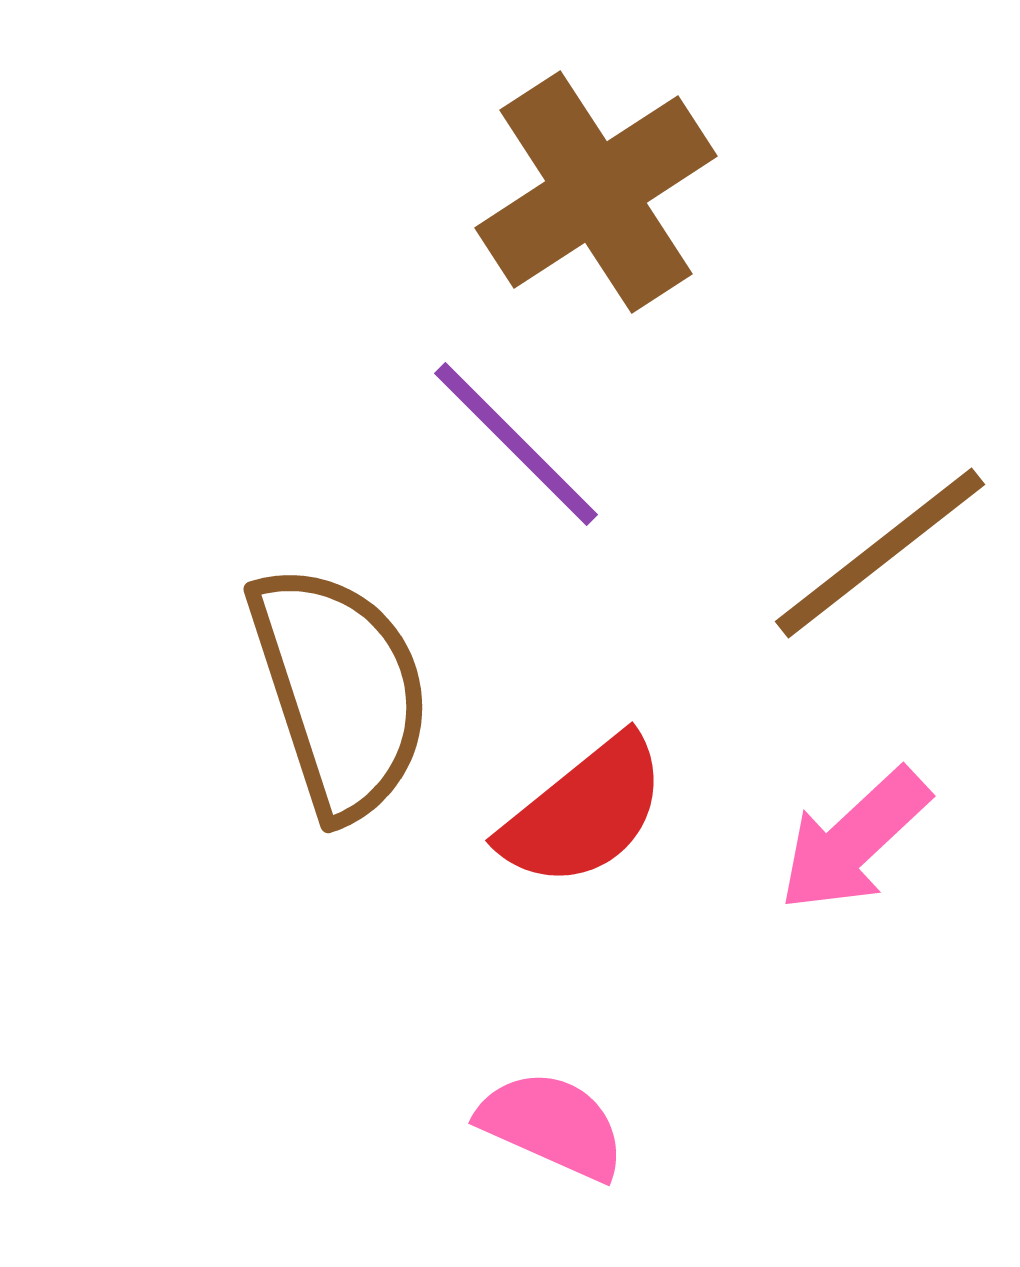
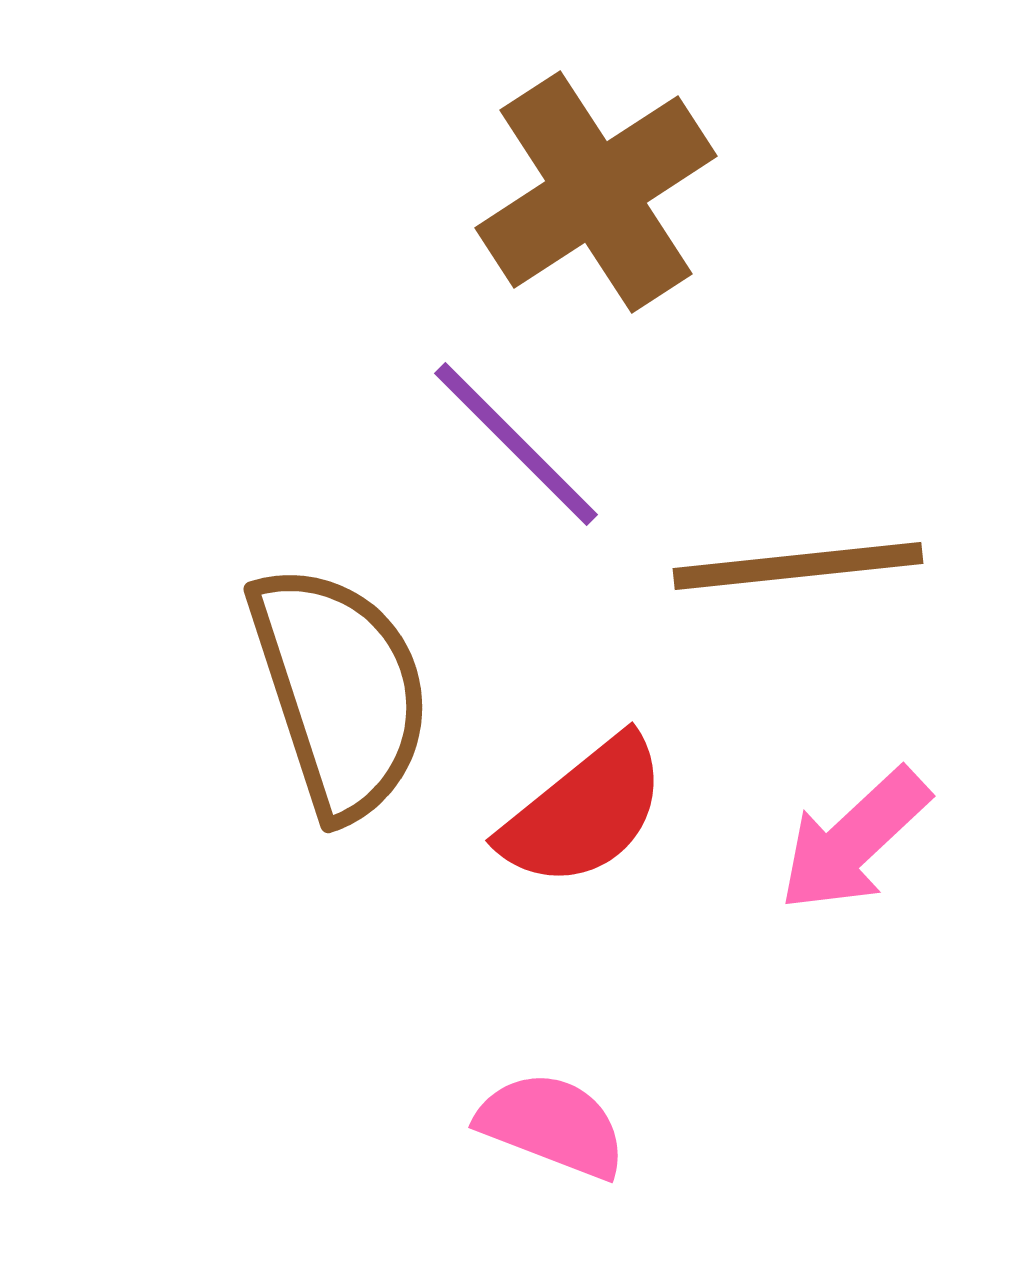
brown line: moved 82 px left, 13 px down; rotated 32 degrees clockwise
pink semicircle: rotated 3 degrees counterclockwise
